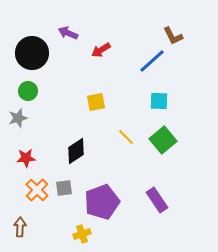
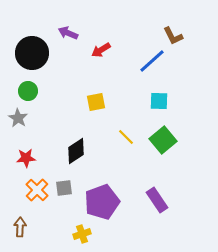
gray star: rotated 24 degrees counterclockwise
